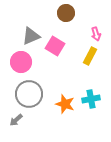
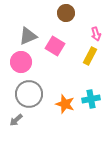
gray triangle: moved 3 px left
